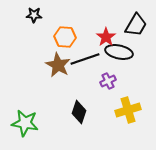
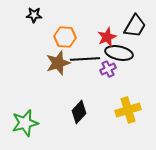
black trapezoid: moved 1 px left, 1 px down
red star: moved 1 px right; rotated 12 degrees clockwise
black ellipse: moved 1 px down
black line: rotated 16 degrees clockwise
brown star: moved 2 px up; rotated 25 degrees clockwise
purple cross: moved 12 px up
black diamond: rotated 25 degrees clockwise
green star: rotated 24 degrees counterclockwise
